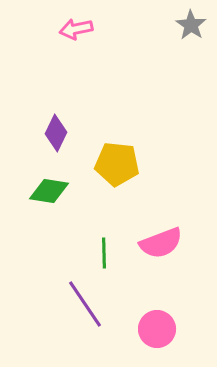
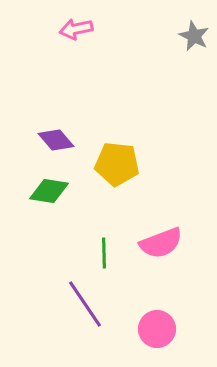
gray star: moved 3 px right, 11 px down; rotated 8 degrees counterclockwise
purple diamond: moved 7 px down; rotated 66 degrees counterclockwise
